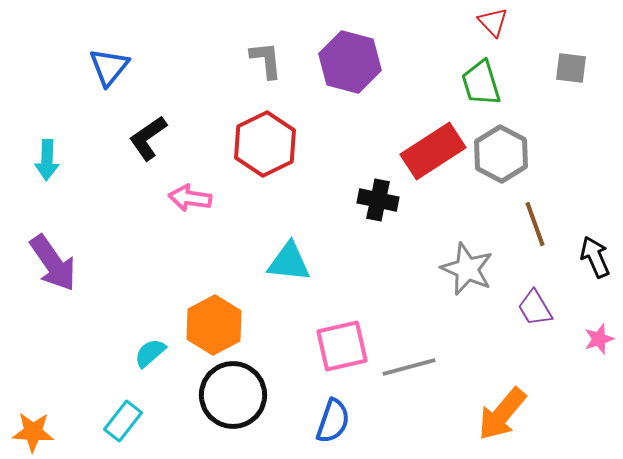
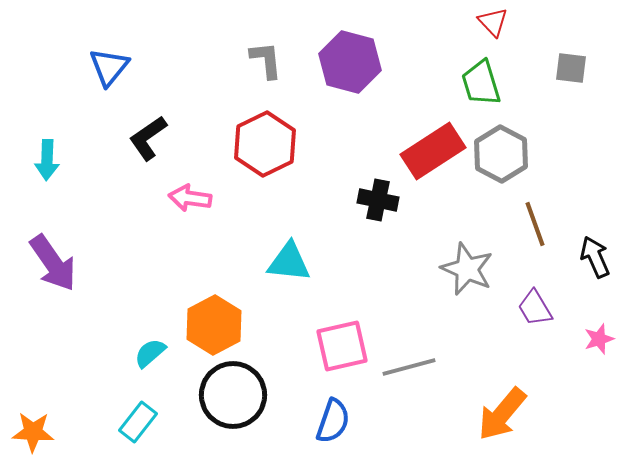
cyan rectangle: moved 15 px right, 1 px down
